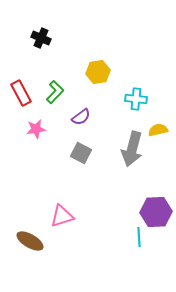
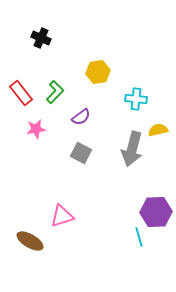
red rectangle: rotated 10 degrees counterclockwise
cyan line: rotated 12 degrees counterclockwise
